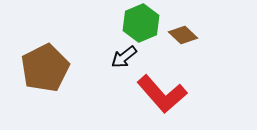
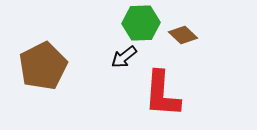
green hexagon: rotated 21 degrees clockwise
brown pentagon: moved 2 px left, 2 px up
red L-shape: rotated 45 degrees clockwise
